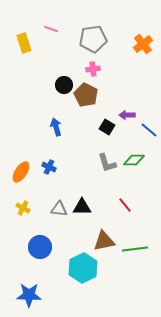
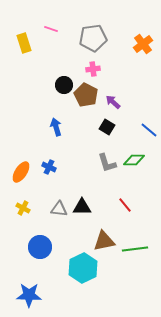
gray pentagon: moved 1 px up
purple arrow: moved 14 px left, 13 px up; rotated 42 degrees clockwise
